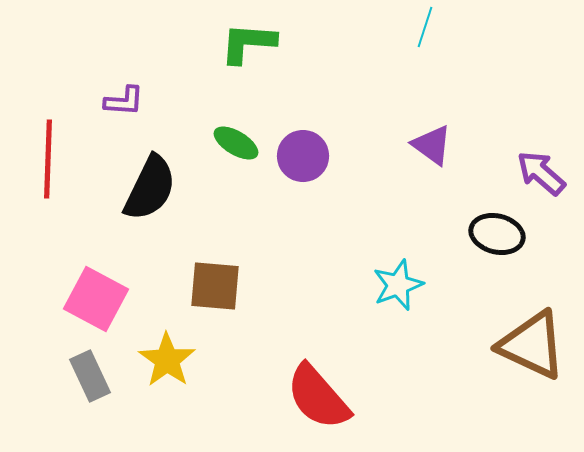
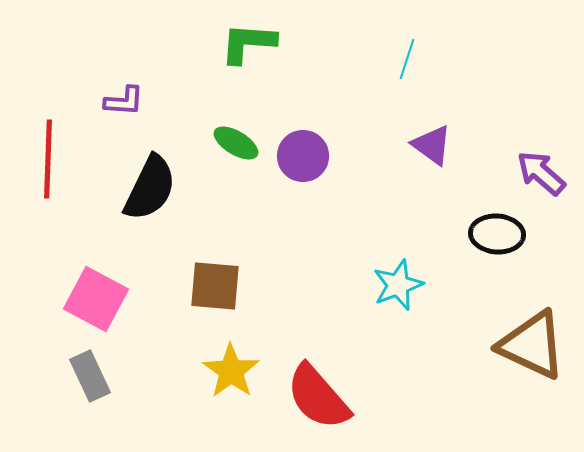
cyan line: moved 18 px left, 32 px down
black ellipse: rotated 10 degrees counterclockwise
yellow star: moved 64 px right, 11 px down
